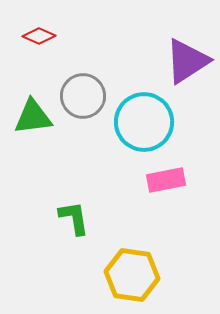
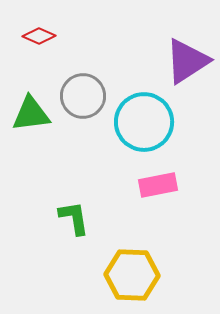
green triangle: moved 2 px left, 3 px up
pink rectangle: moved 8 px left, 5 px down
yellow hexagon: rotated 6 degrees counterclockwise
